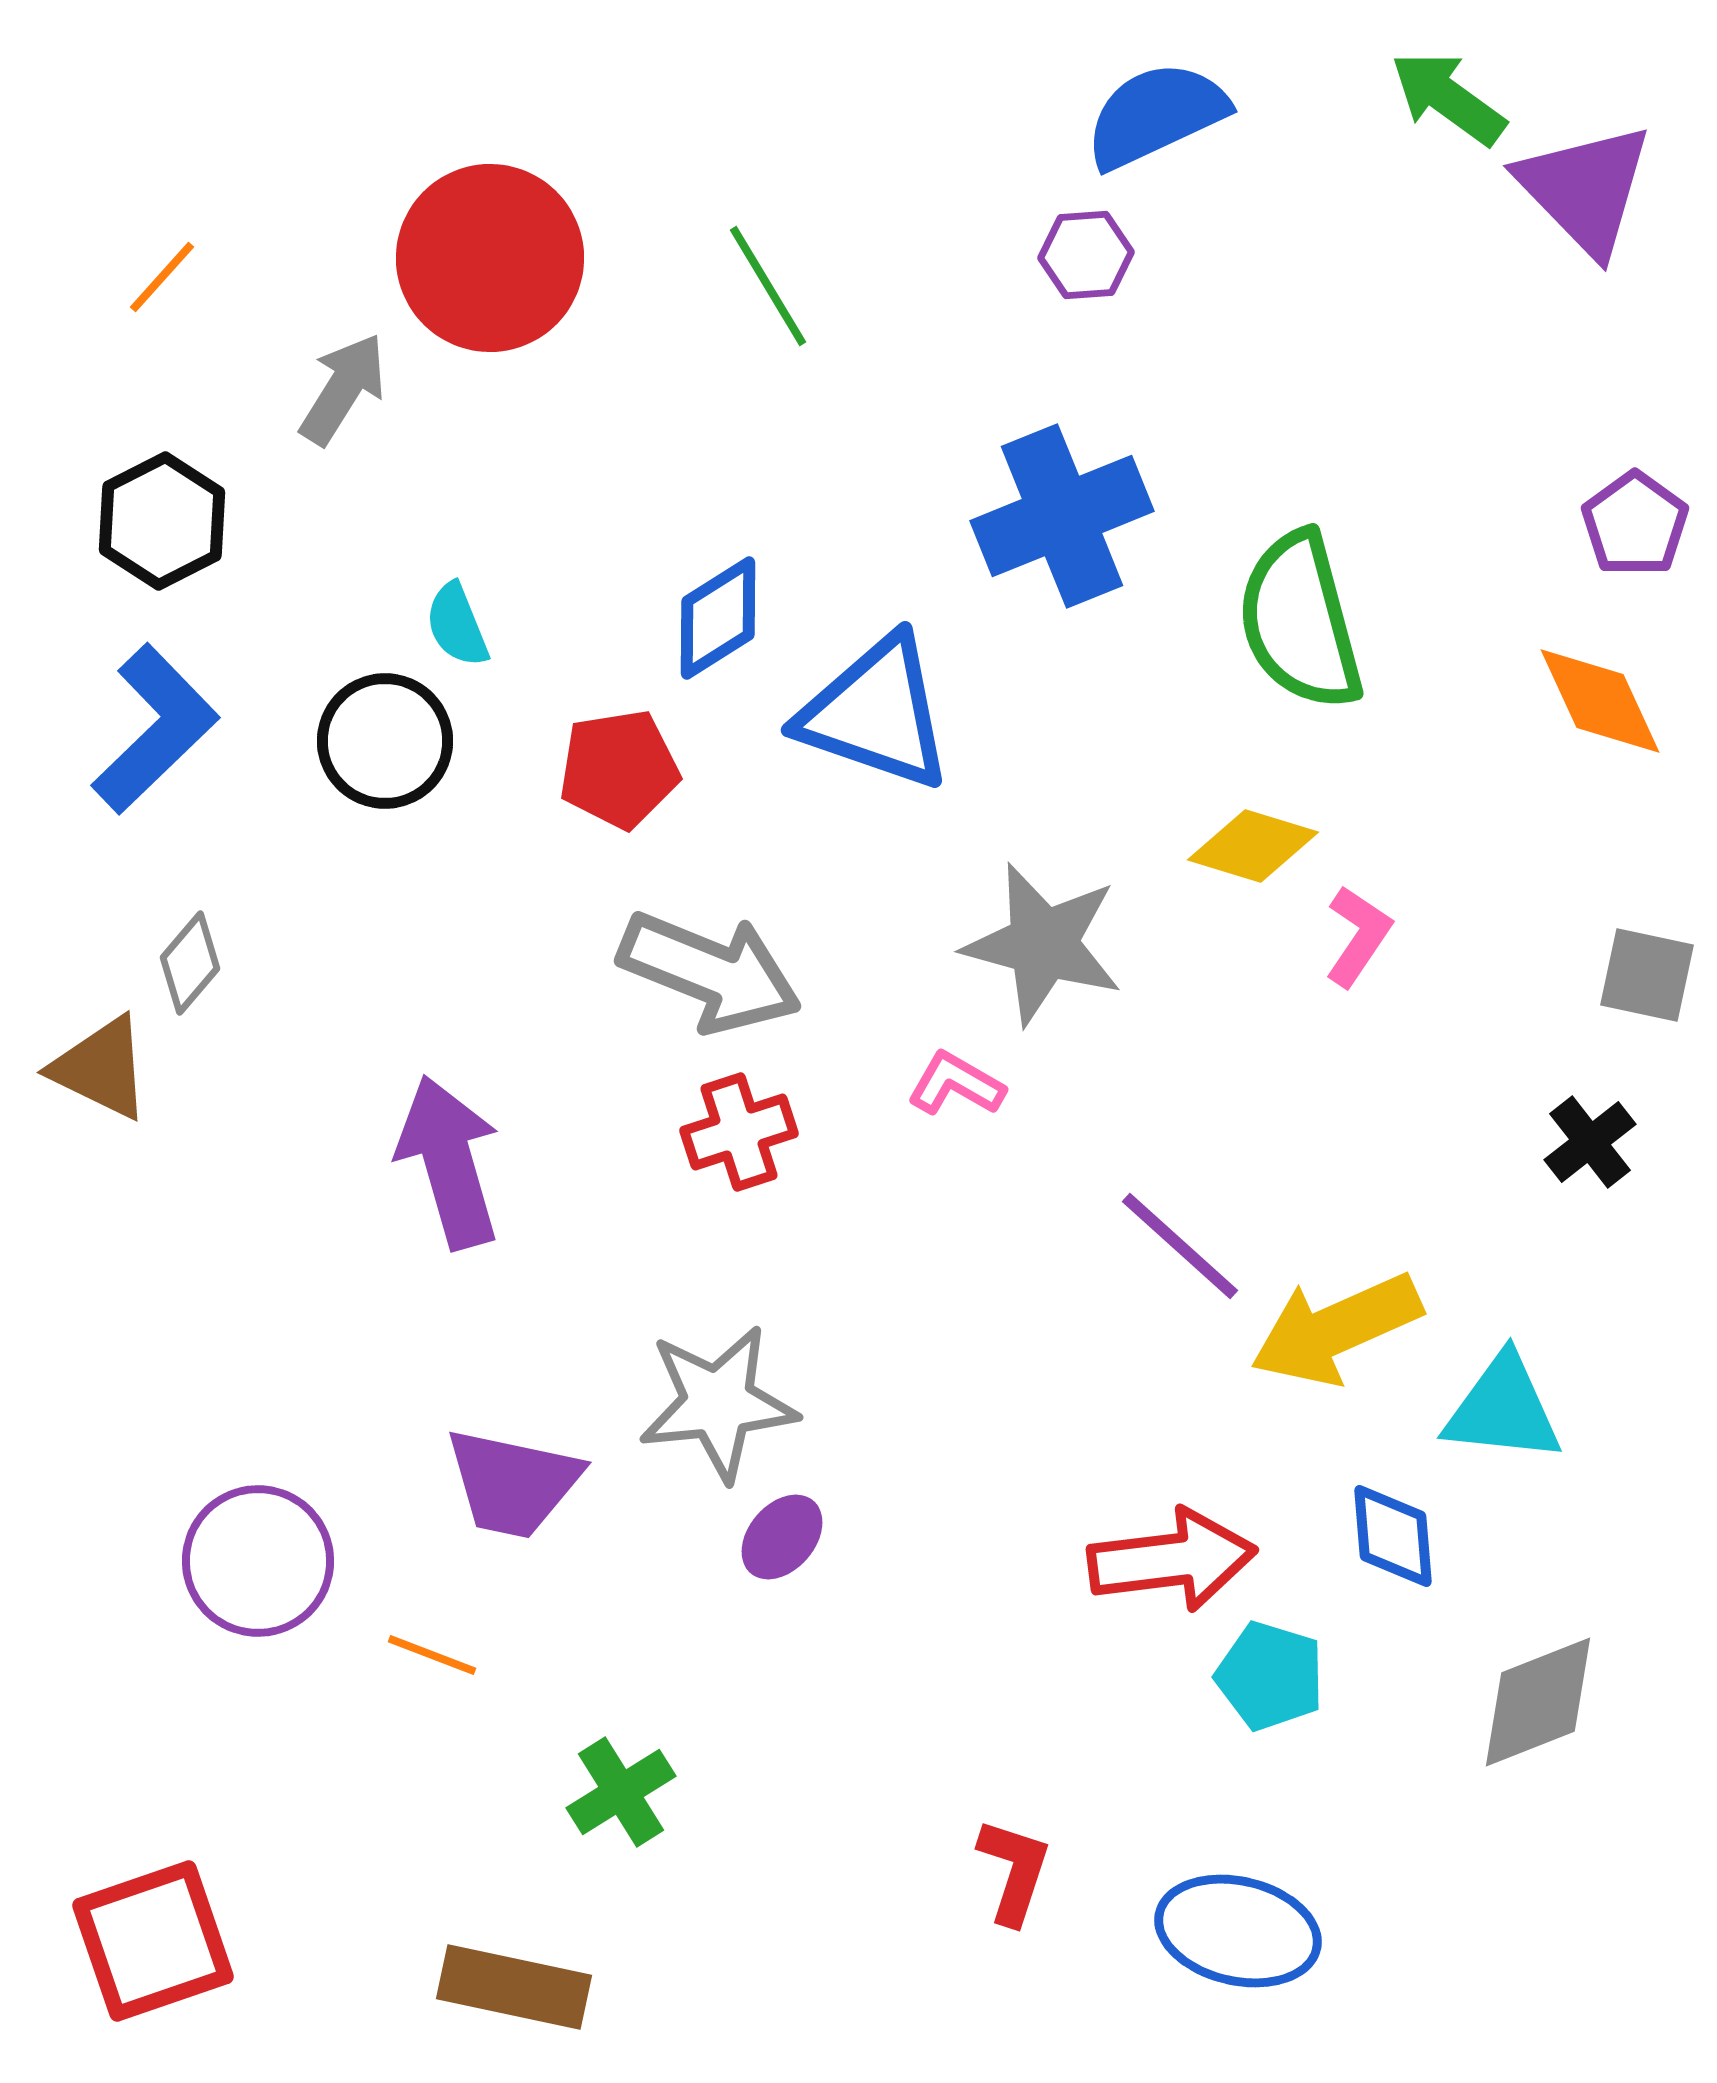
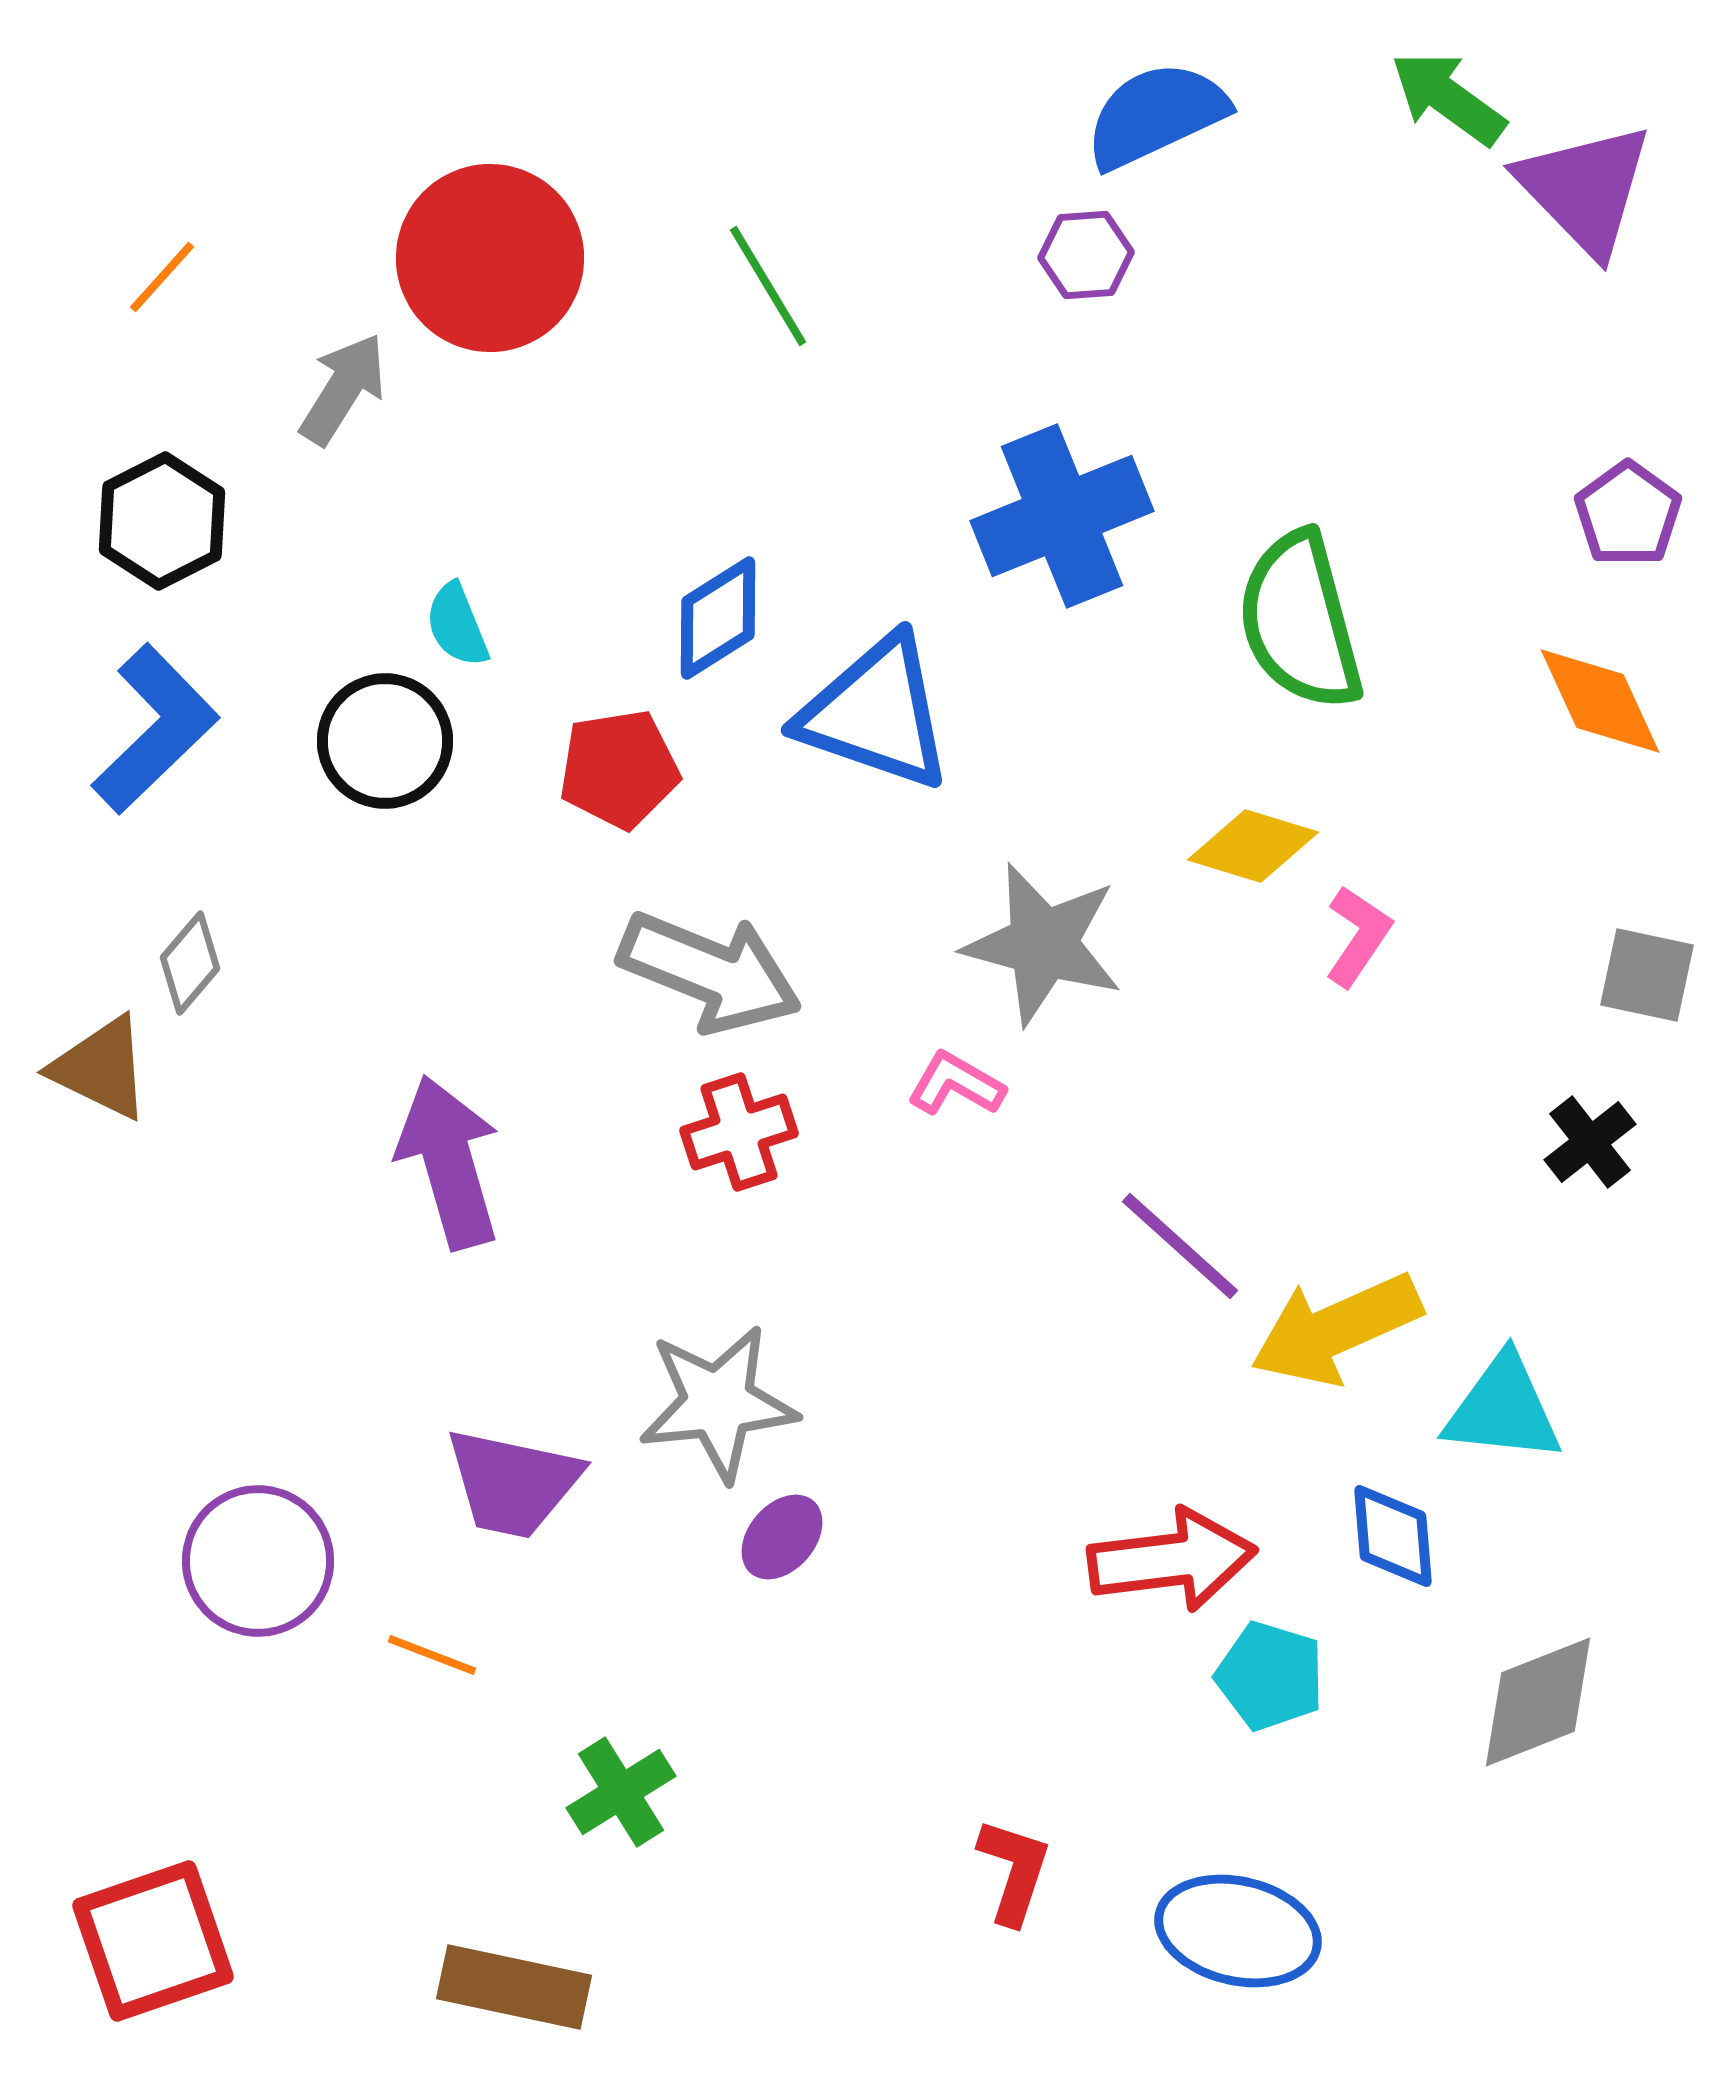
purple pentagon at (1635, 524): moved 7 px left, 10 px up
